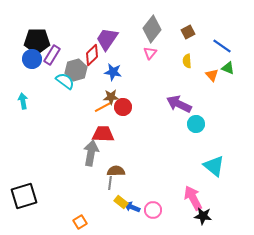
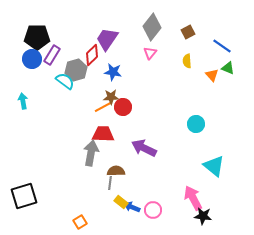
gray diamond: moved 2 px up
black pentagon: moved 4 px up
purple arrow: moved 35 px left, 44 px down
